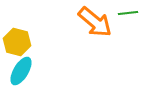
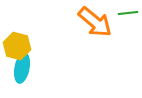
yellow hexagon: moved 4 px down
cyan ellipse: moved 1 px right, 3 px up; rotated 20 degrees counterclockwise
